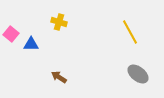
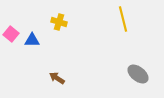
yellow line: moved 7 px left, 13 px up; rotated 15 degrees clockwise
blue triangle: moved 1 px right, 4 px up
brown arrow: moved 2 px left, 1 px down
